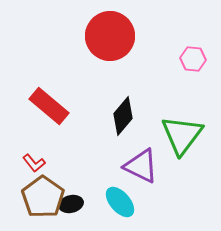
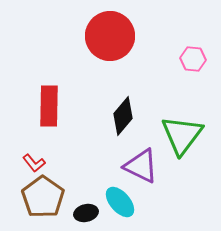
red rectangle: rotated 51 degrees clockwise
black ellipse: moved 15 px right, 9 px down
